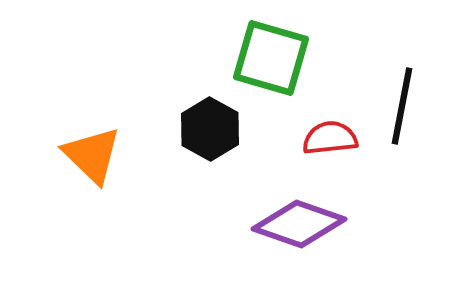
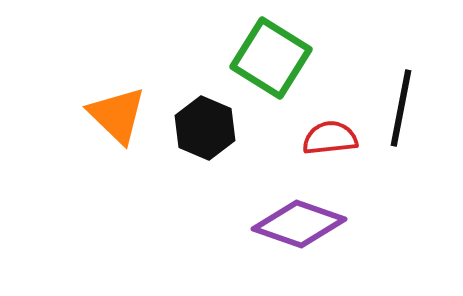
green square: rotated 16 degrees clockwise
black line: moved 1 px left, 2 px down
black hexagon: moved 5 px left, 1 px up; rotated 6 degrees counterclockwise
orange triangle: moved 25 px right, 40 px up
